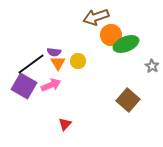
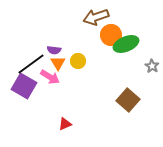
purple semicircle: moved 2 px up
pink arrow: moved 1 px left, 8 px up; rotated 54 degrees clockwise
red triangle: rotated 24 degrees clockwise
